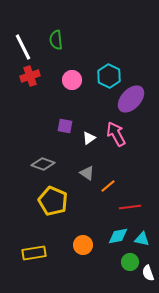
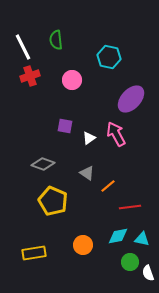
cyan hexagon: moved 19 px up; rotated 15 degrees counterclockwise
